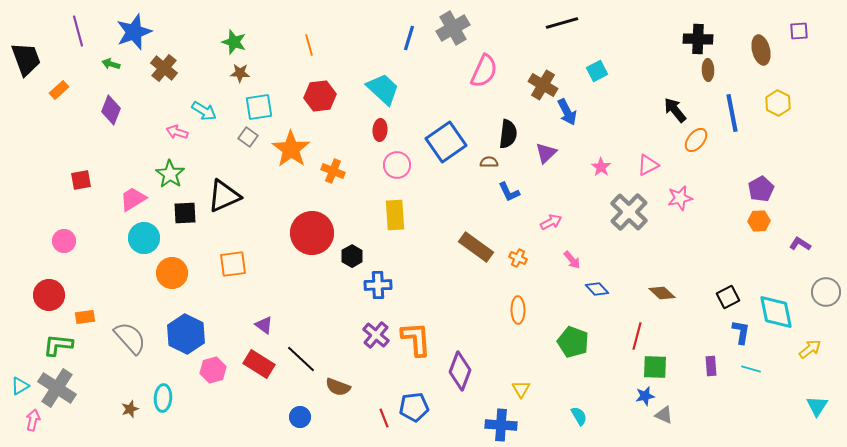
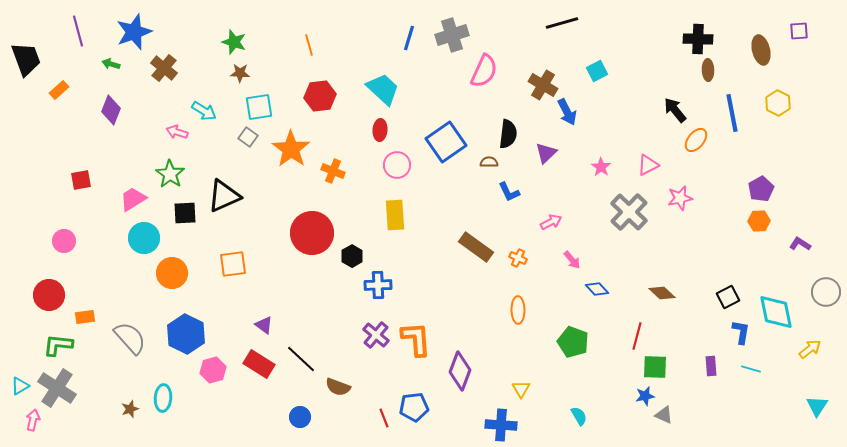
gray cross at (453, 28): moved 1 px left, 7 px down; rotated 12 degrees clockwise
